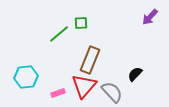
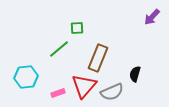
purple arrow: moved 2 px right
green square: moved 4 px left, 5 px down
green line: moved 15 px down
brown rectangle: moved 8 px right, 2 px up
black semicircle: rotated 28 degrees counterclockwise
gray semicircle: rotated 110 degrees clockwise
